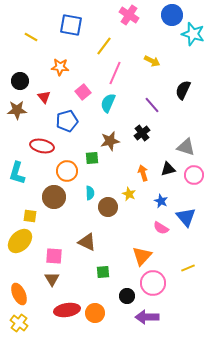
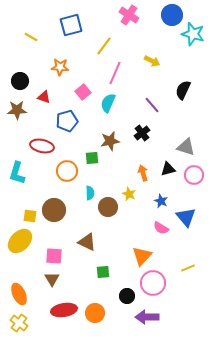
blue square at (71, 25): rotated 25 degrees counterclockwise
red triangle at (44, 97): rotated 32 degrees counterclockwise
brown circle at (54, 197): moved 13 px down
red ellipse at (67, 310): moved 3 px left
